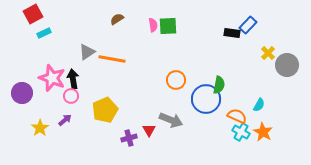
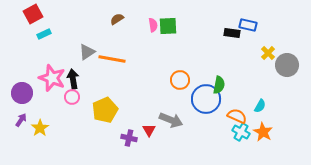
blue rectangle: rotated 60 degrees clockwise
cyan rectangle: moved 1 px down
orange circle: moved 4 px right
pink circle: moved 1 px right, 1 px down
cyan semicircle: moved 1 px right, 1 px down
purple arrow: moved 44 px left; rotated 16 degrees counterclockwise
purple cross: rotated 28 degrees clockwise
